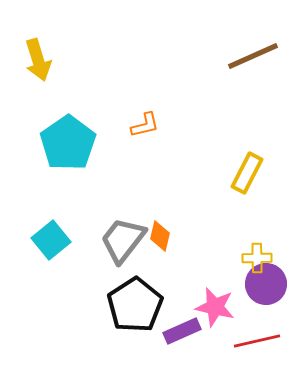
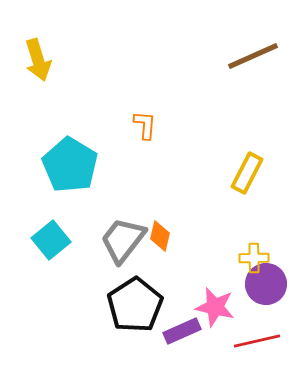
orange L-shape: rotated 72 degrees counterclockwise
cyan pentagon: moved 2 px right, 22 px down; rotated 6 degrees counterclockwise
yellow cross: moved 3 px left
